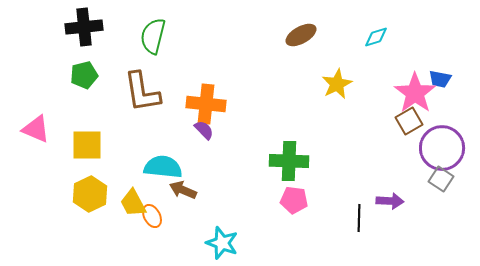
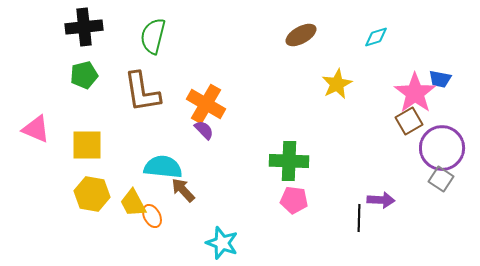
orange cross: rotated 24 degrees clockwise
brown arrow: rotated 24 degrees clockwise
yellow hexagon: moved 2 px right; rotated 24 degrees counterclockwise
purple arrow: moved 9 px left, 1 px up
